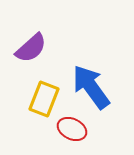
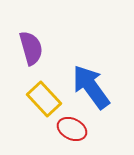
purple semicircle: rotated 64 degrees counterclockwise
yellow rectangle: rotated 64 degrees counterclockwise
